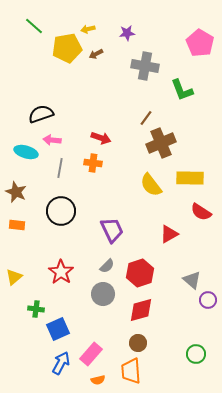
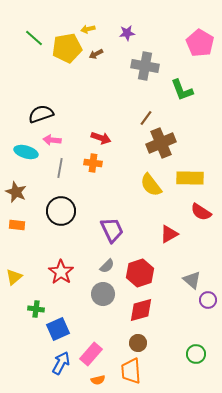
green line: moved 12 px down
